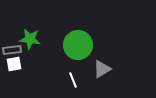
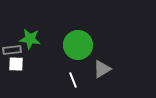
white square: moved 2 px right; rotated 14 degrees clockwise
